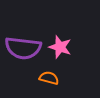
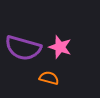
purple semicircle: rotated 9 degrees clockwise
